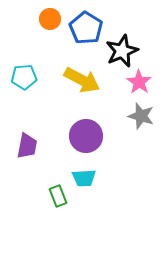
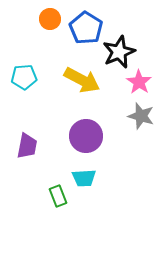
black star: moved 3 px left, 1 px down
